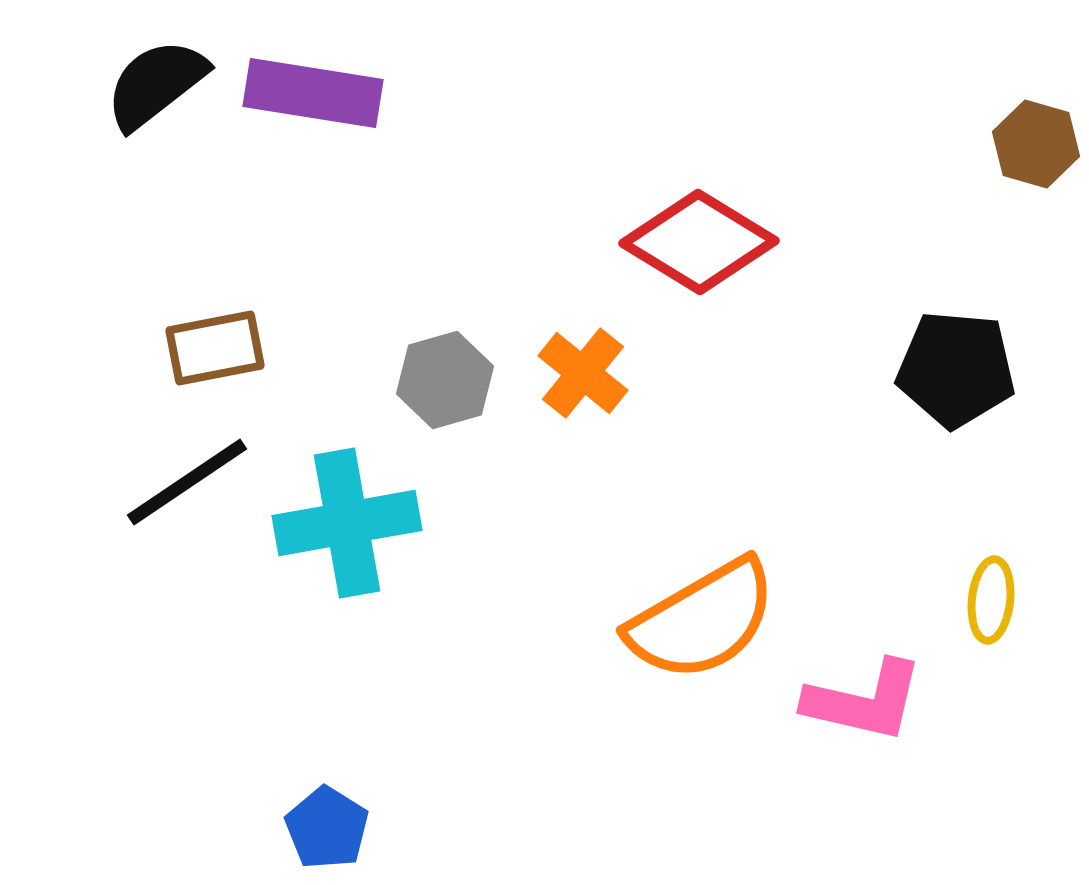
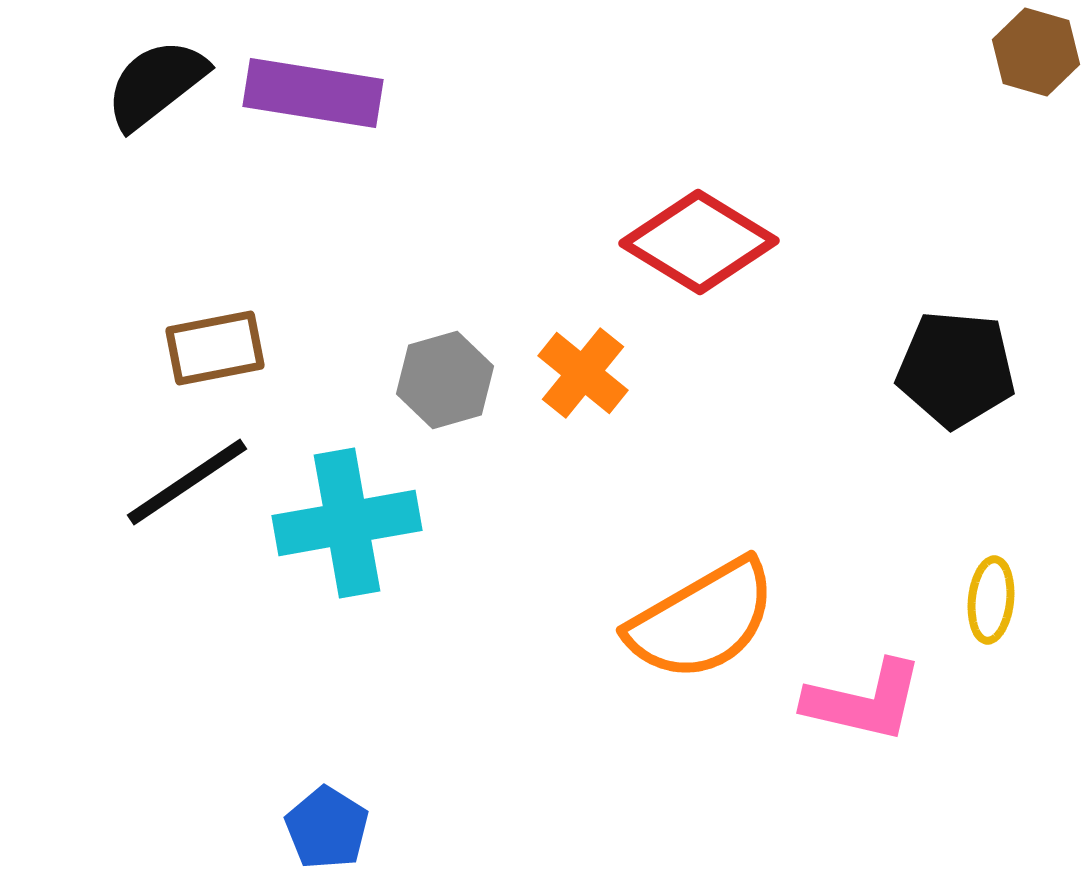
brown hexagon: moved 92 px up
